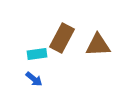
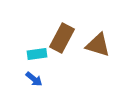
brown triangle: rotated 20 degrees clockwise
